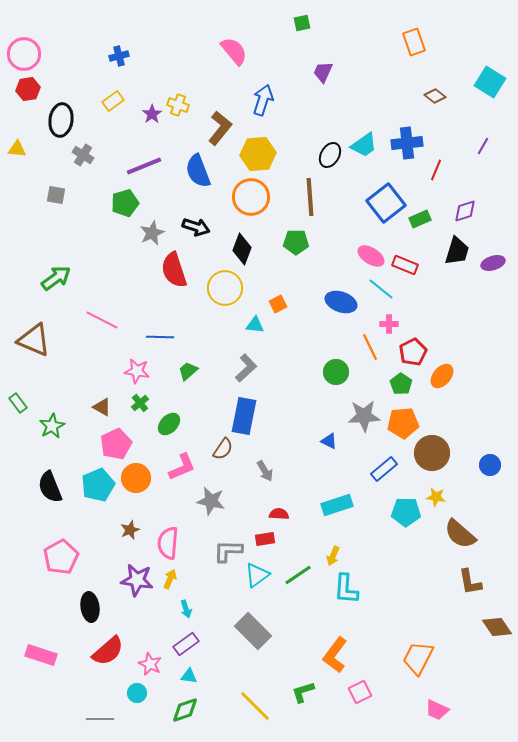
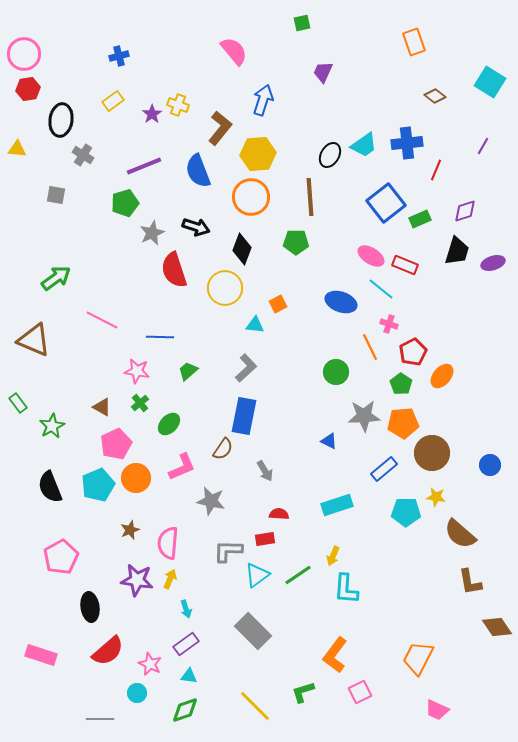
pink cross at (389, 324): rotated 18 degrees clockwise
